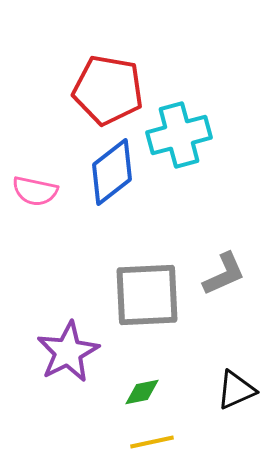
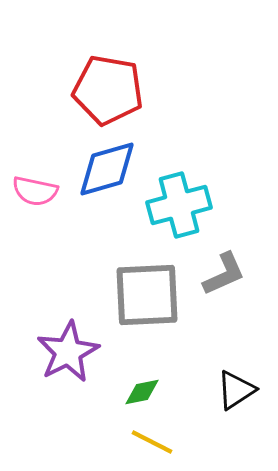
cyan cross: moved 70 px down
blue diamond: moved 5 px left, 3 px up; rotated 22 degrees clockwise
black triangle: rotated 9 degrees counterclockwise
yellow line: rotated 39 degrees clockwise
